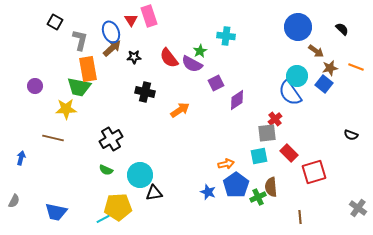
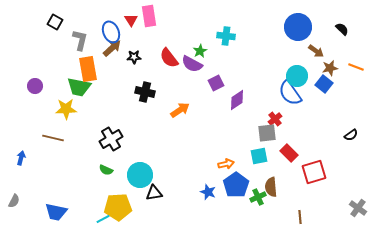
pink rectangle at (149, 16): rotated 10 degrees clockwise
black semicircle at (351, 135): rotated 56 degrees counterclockwise
